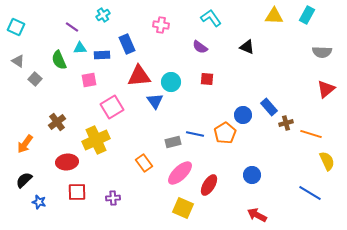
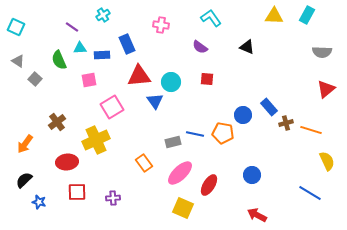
orange pentagon at (225, 133): moved 2 px left; rotated 30 degrees counterclockwise
orange line at (311, 134): moved 4 px up
